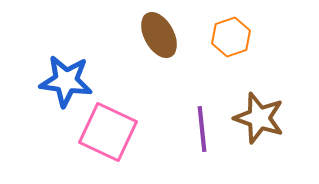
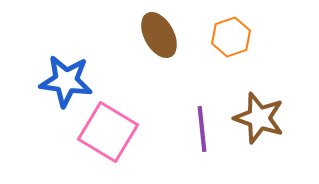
pink square: rotated 6 degrees clockwise
